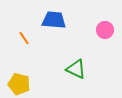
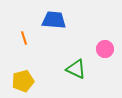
pink circle: moved 19 px down
orange line: rotated 16 degrees clockwise
yellow pentagon: moved 4 px right, 3 px up; rotated 30 degrees counterclockwise
